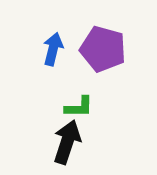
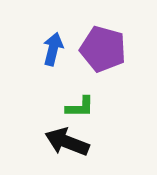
green L-shape: moved 1 px right
black arrow: rotated 87 degrees counterclockwise
